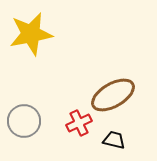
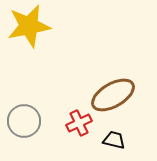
yellow star: moved 2 px left, 8 px up
